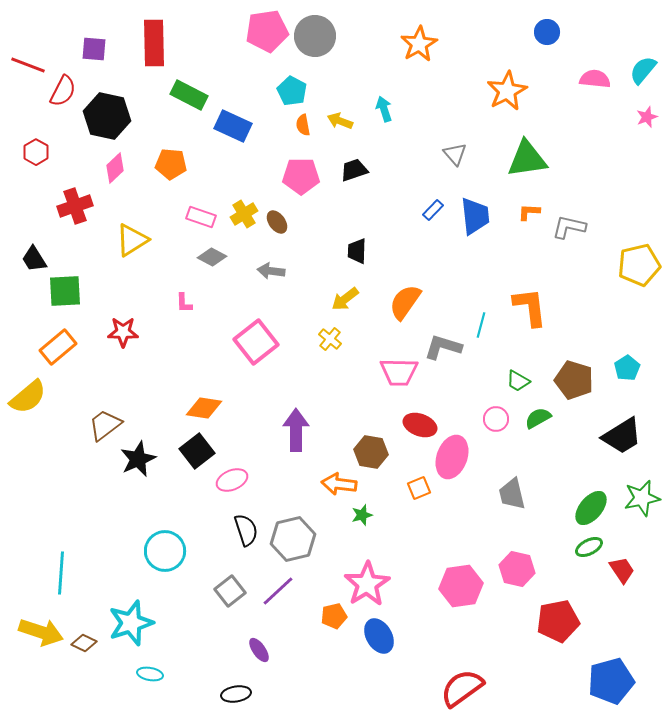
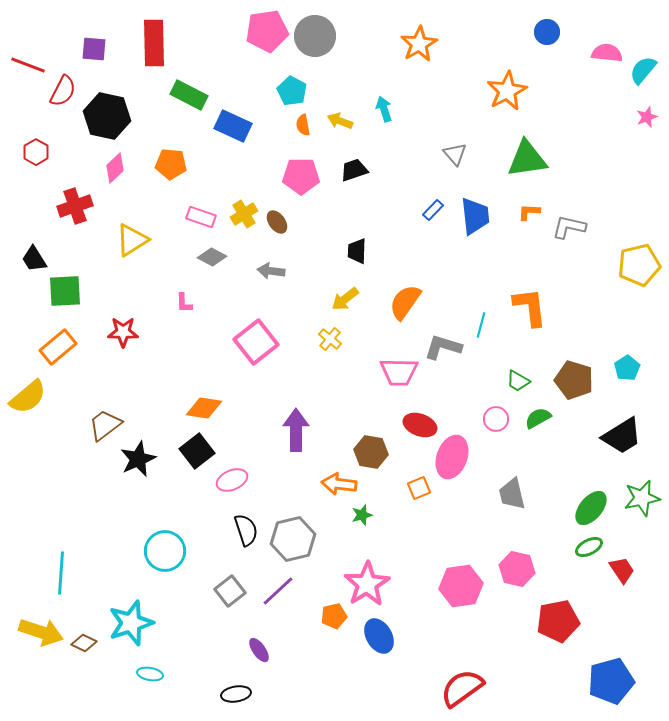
pink semicircle at (595, 79): moved 12 px right, 26 px up
